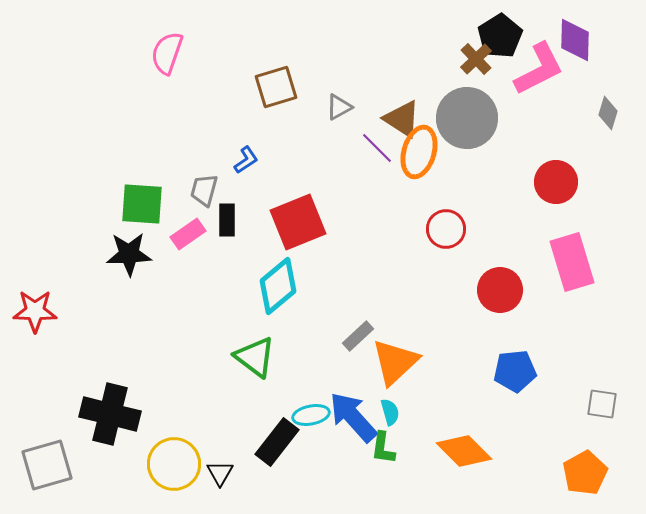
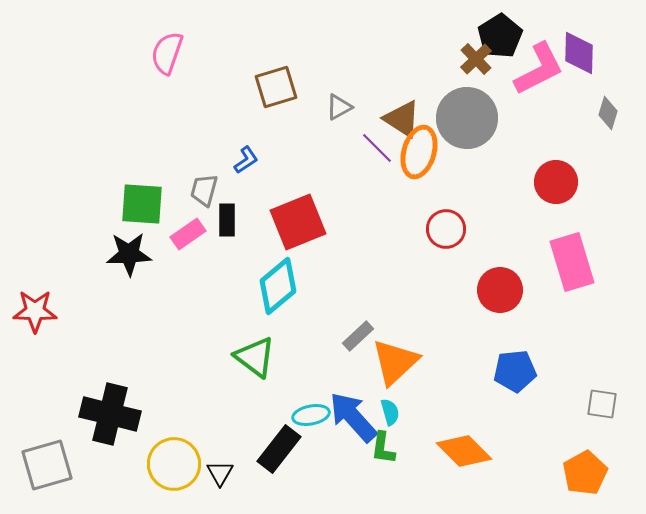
purple diamond at (575, 40): moved 4 px right, 13 px down
black rectangle at (277, 442): moved 2 px right, 7 px down
